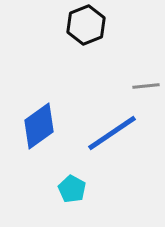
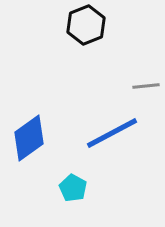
blue diamond: moved 10 px left, 12 px down
blue line: rotated 6 degrees clockwise
cyan pentagon: moved 1 px right, 1 px up
